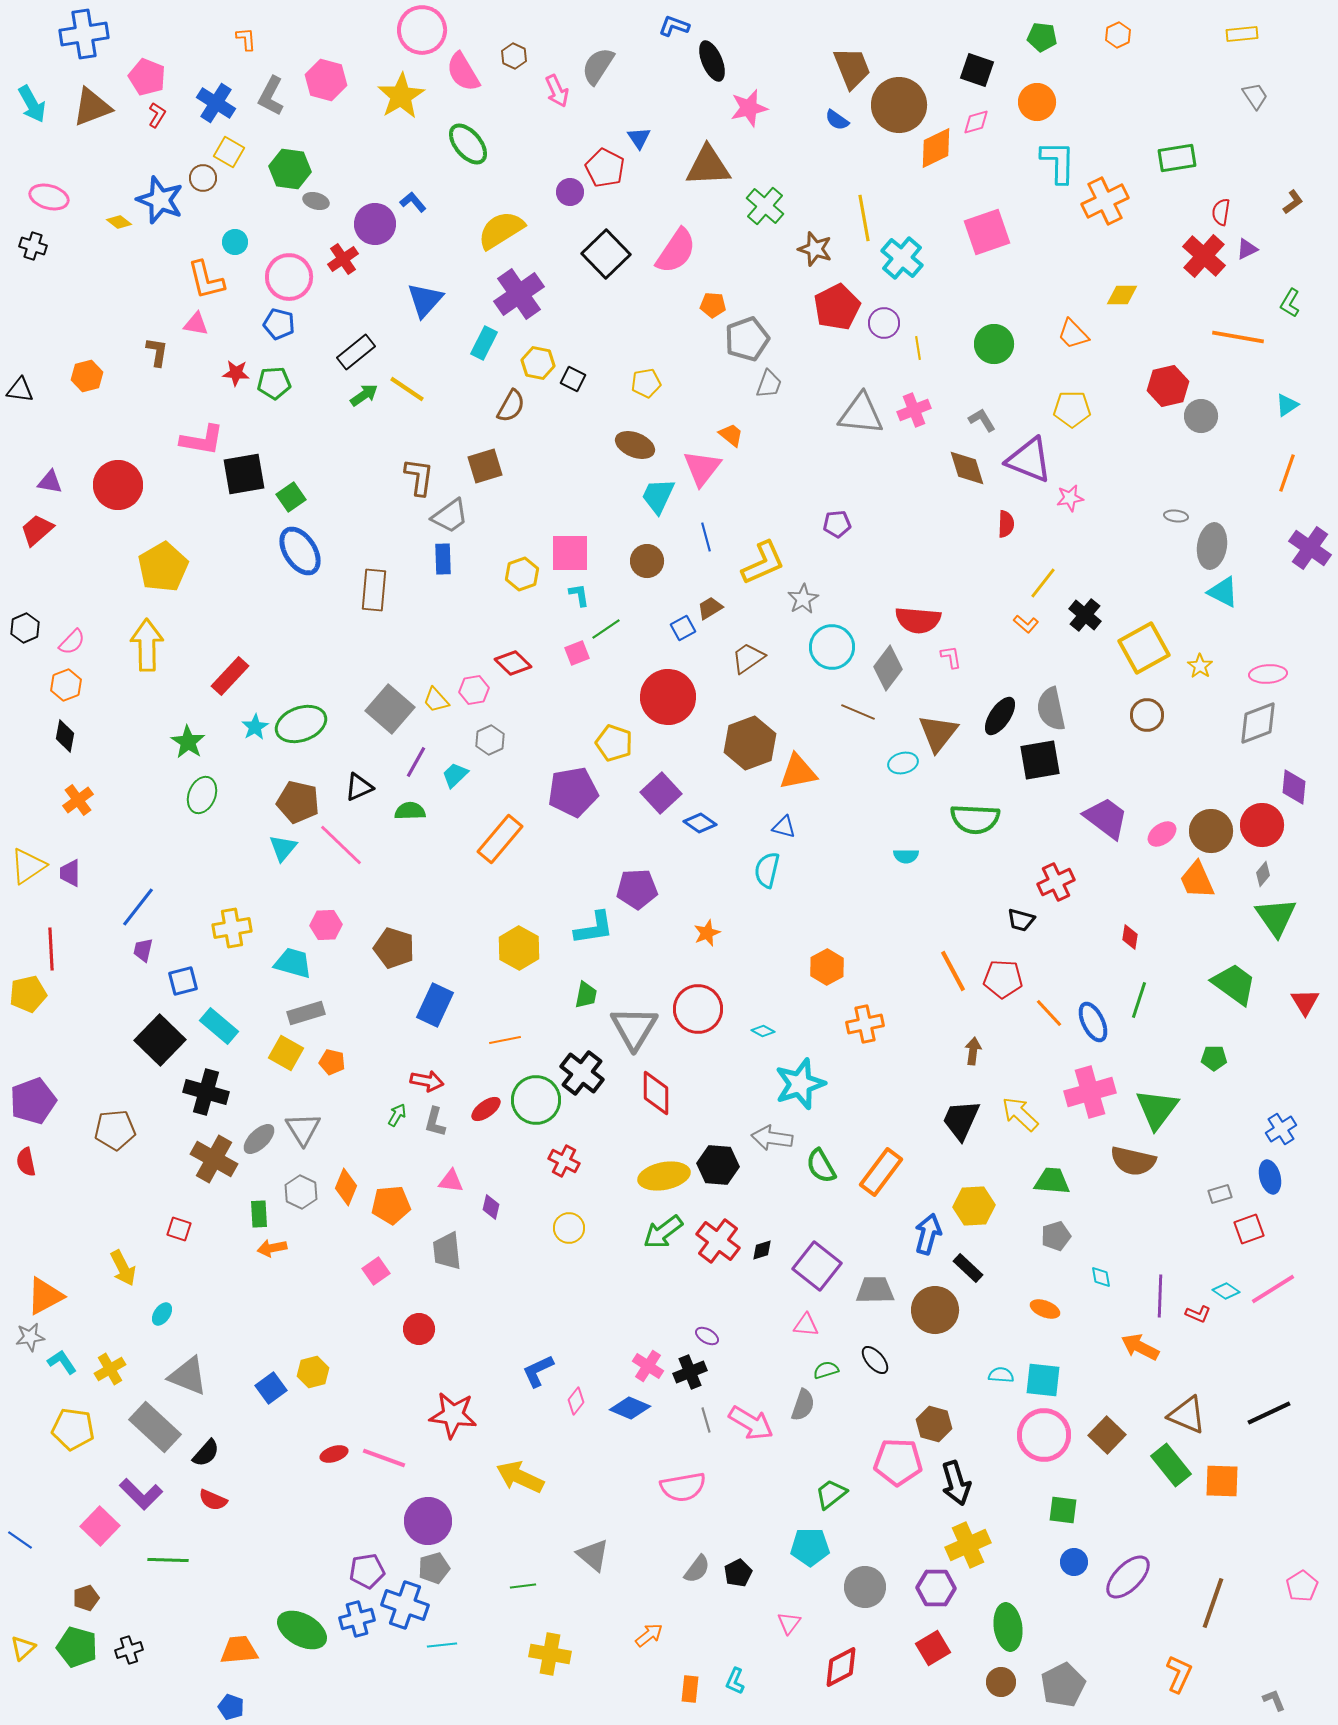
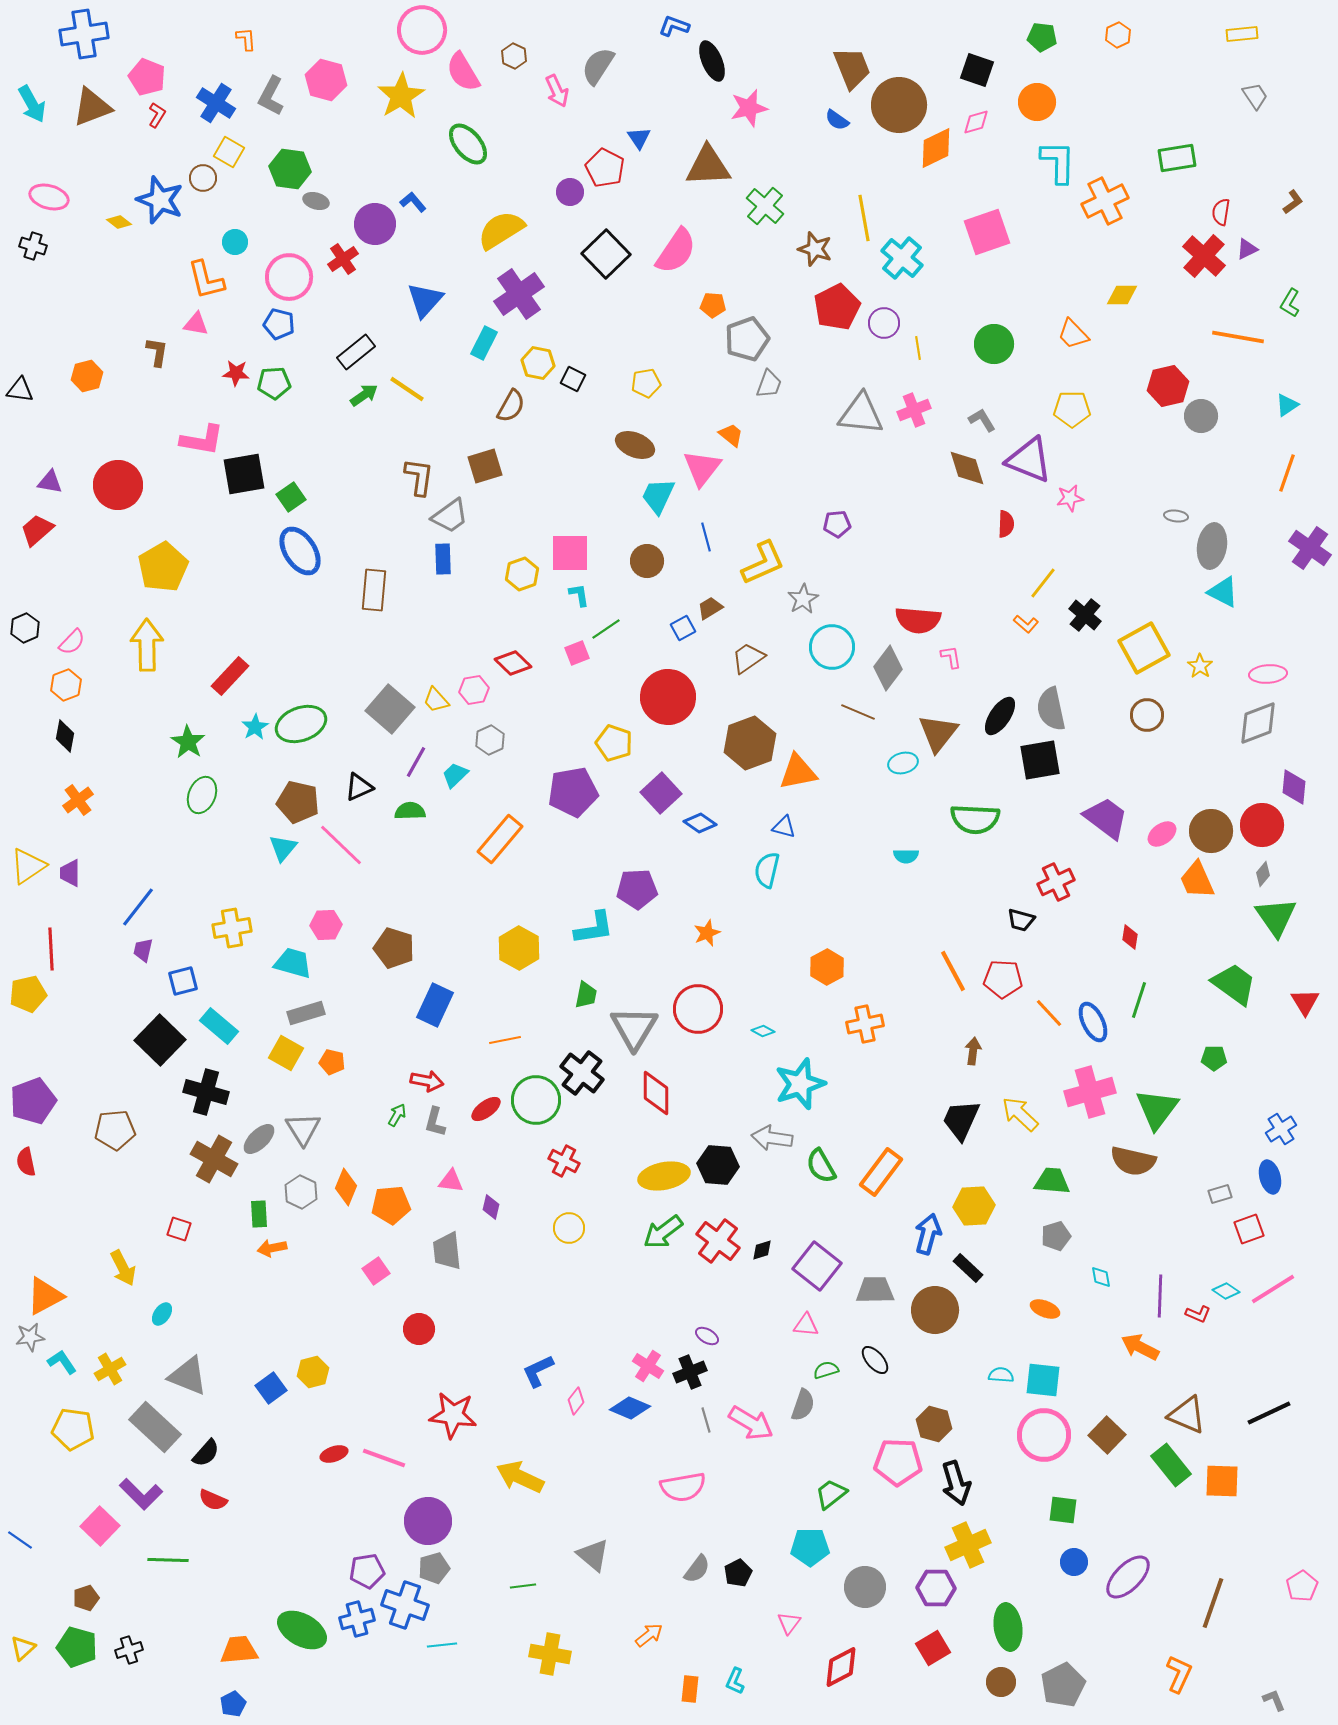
blue pentagon at (231, 1707): moved 2 px right, 3 px up; rotated 25 degrees clockwise
